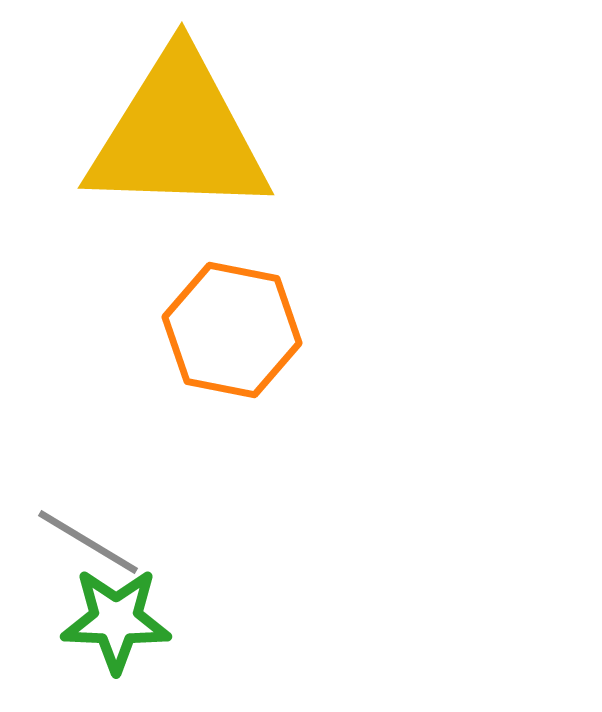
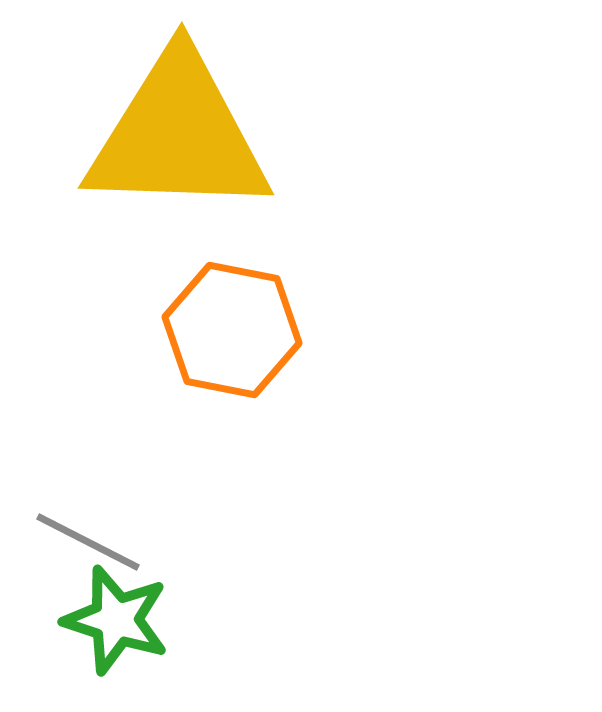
gray line: rotated 4 degrees counterclockwise
green star: rotated 16 degrees clockwise
